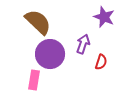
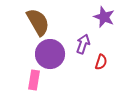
brown semicircle: rotated 16 degrees clockwise
